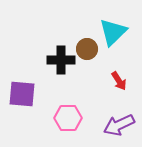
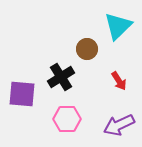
cyan triangle: moved 5 px right, 6 px up
black cross: moved 17 px down; rotated 32 degrees counterclockwise
pink hexagon: moved 1 px left, 1 px down
